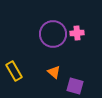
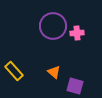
purple circle: moved 8 px up
yellow rectangle: rotated 12 degrees counterclockwise
